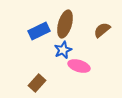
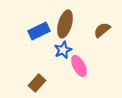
pink ellipse: rotated 45 degrees clockwise
